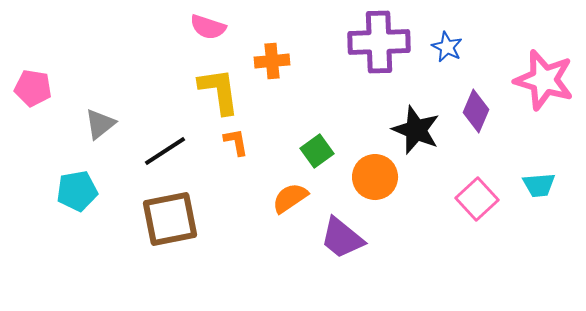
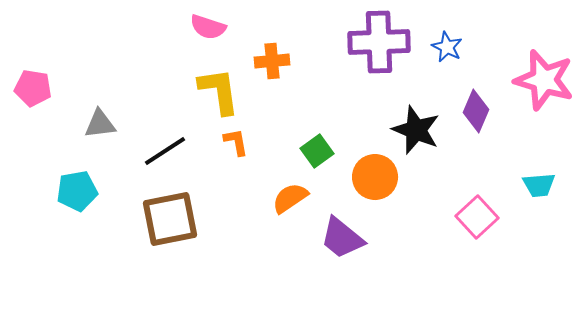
gray triangle: rotated 32 degrees clockwise
pink square: moved 18 px down
